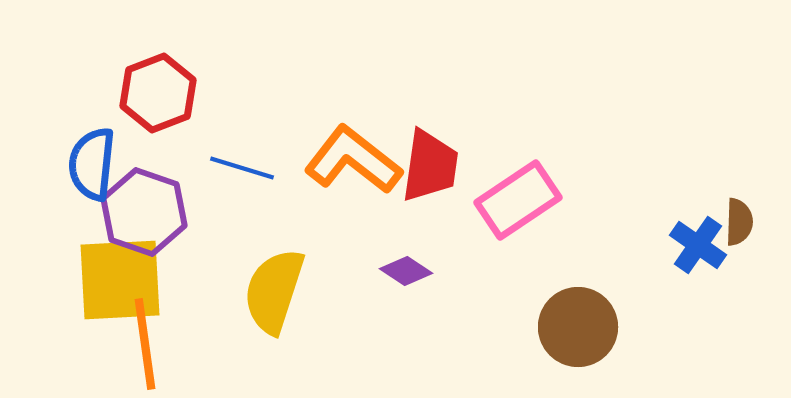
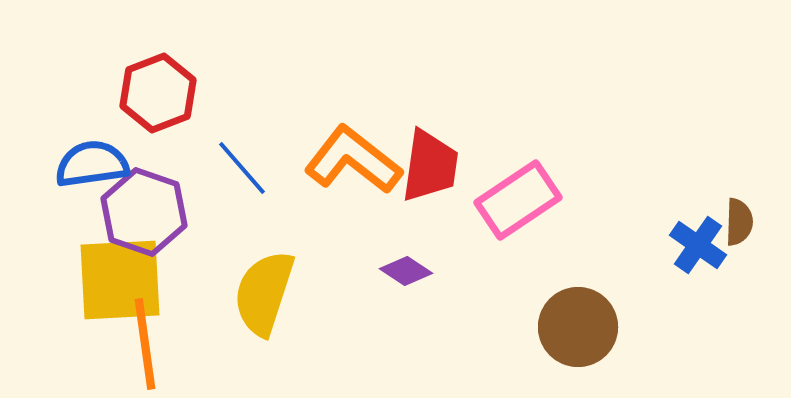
blue semicircle: rotated 76 degrees clockwise
blue line: rotated 32 degrees clockwise
yellow semicircle: moved 10 px left, 2 px down
